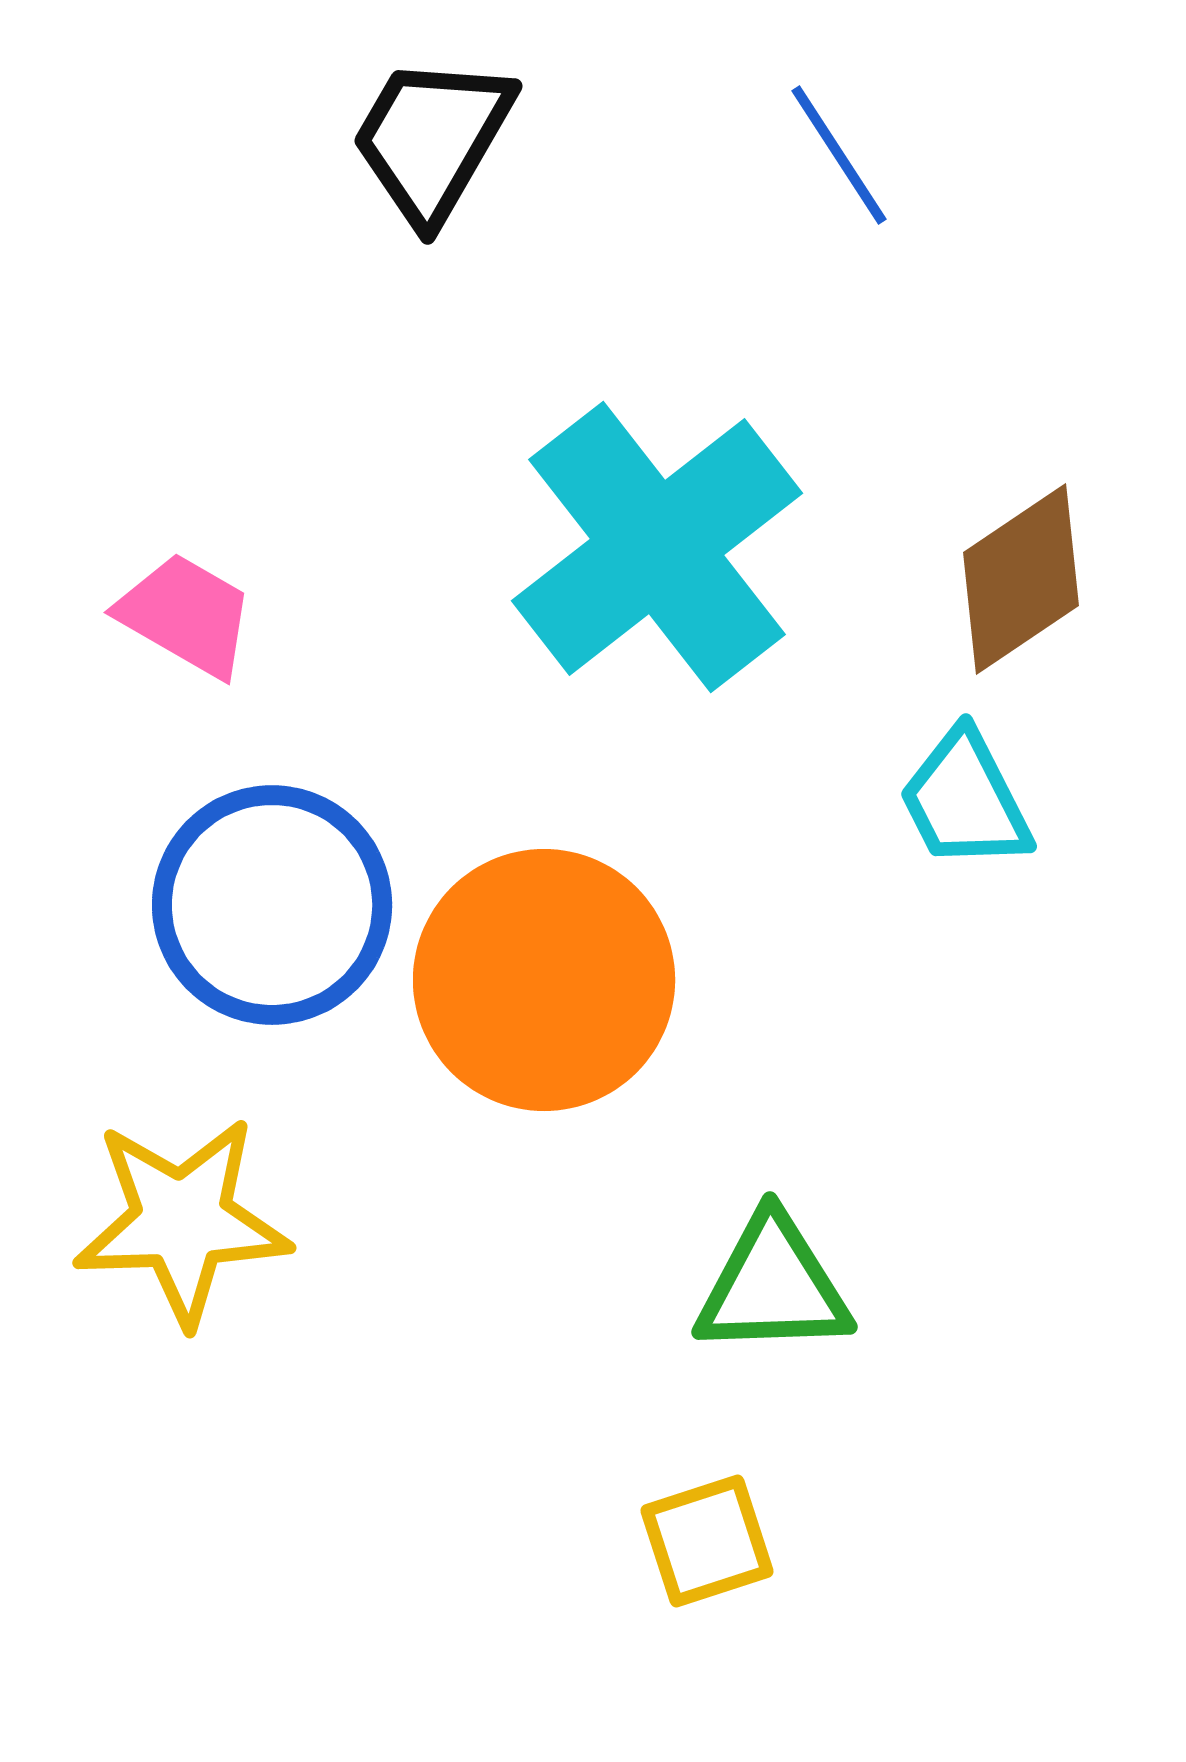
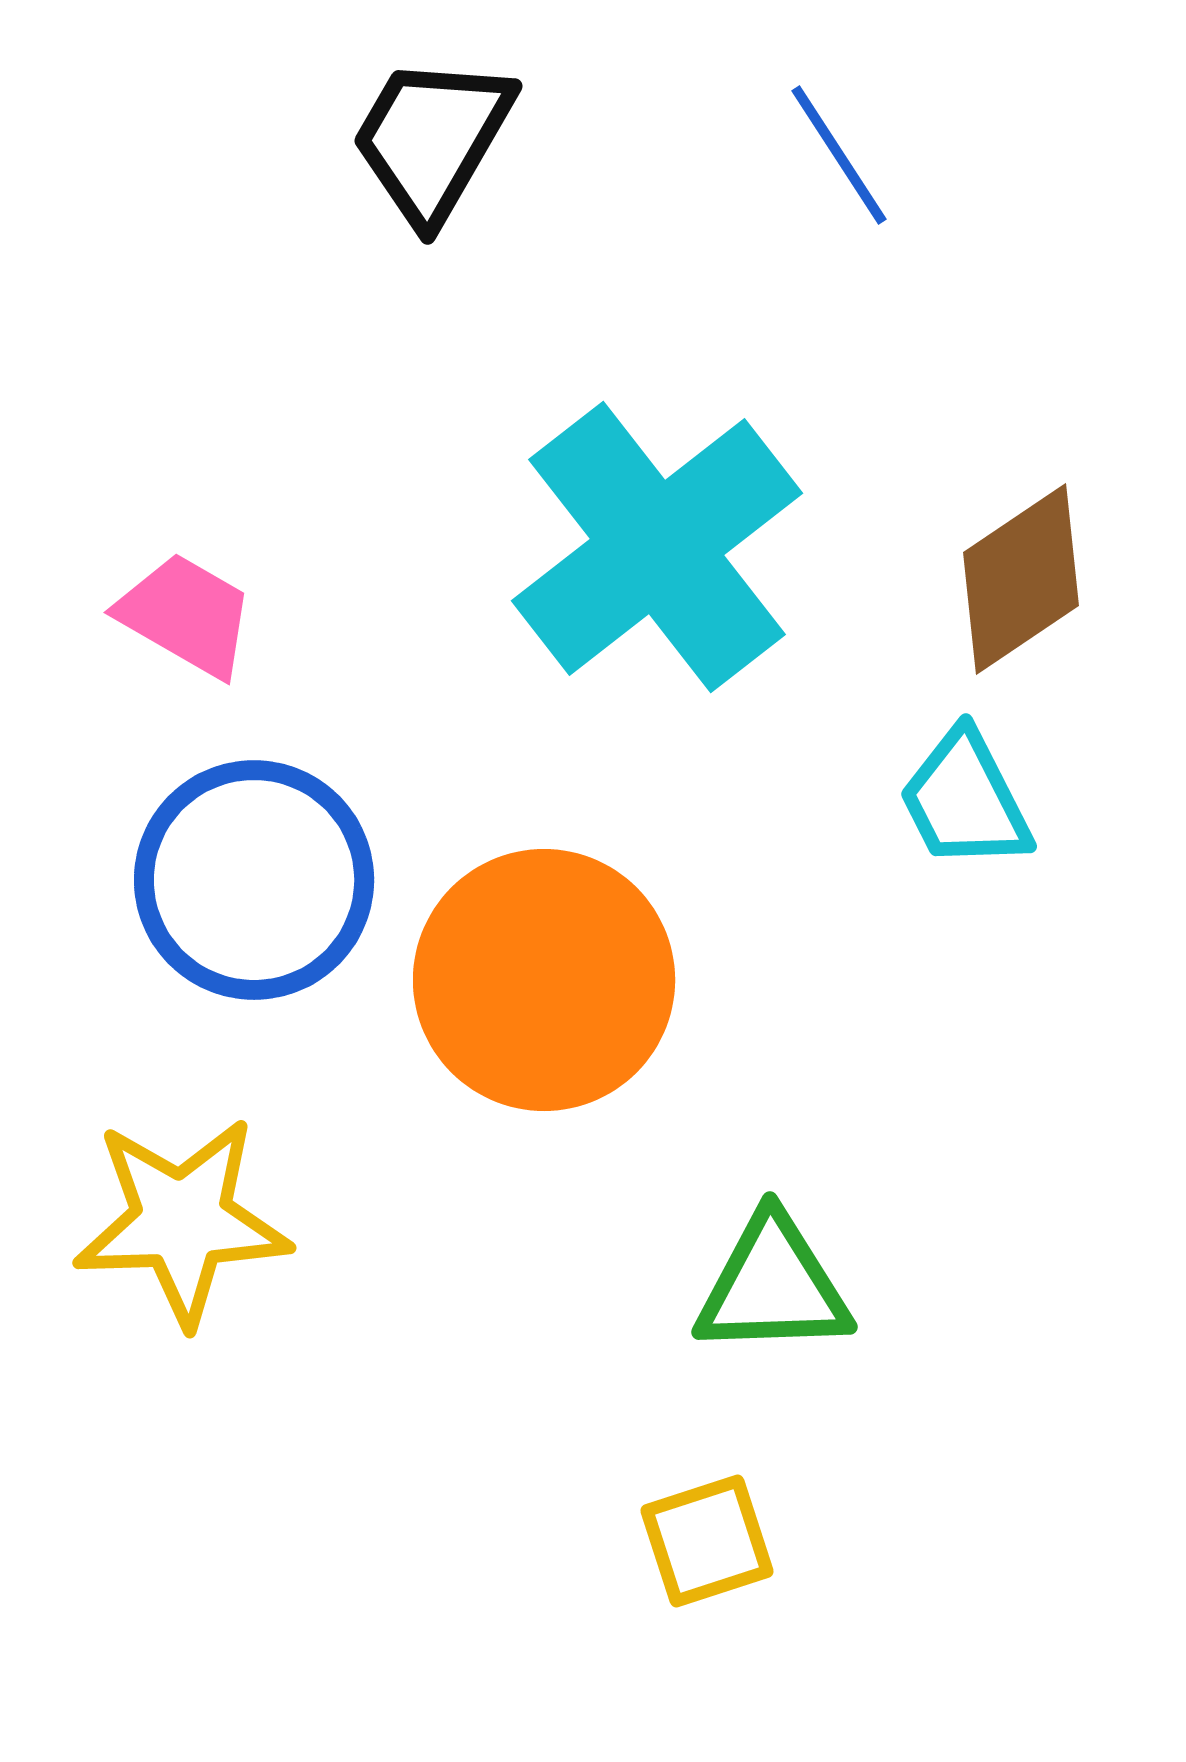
blue circle: moved 18 px left, 25 px up
